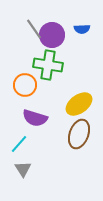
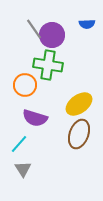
blue semicircle: moved 5 px right, 5 px up
